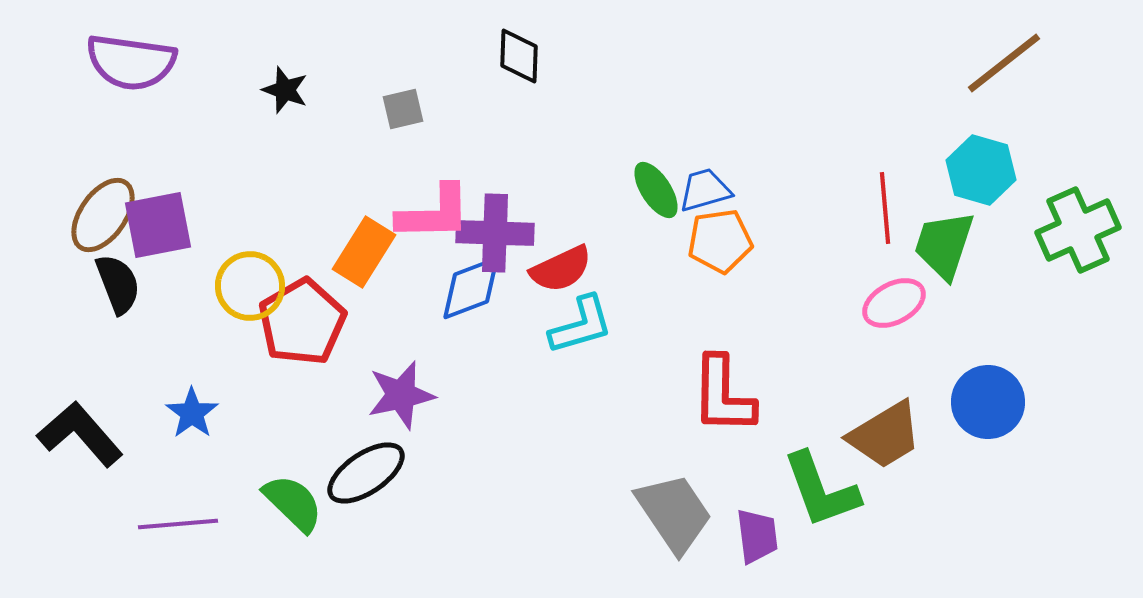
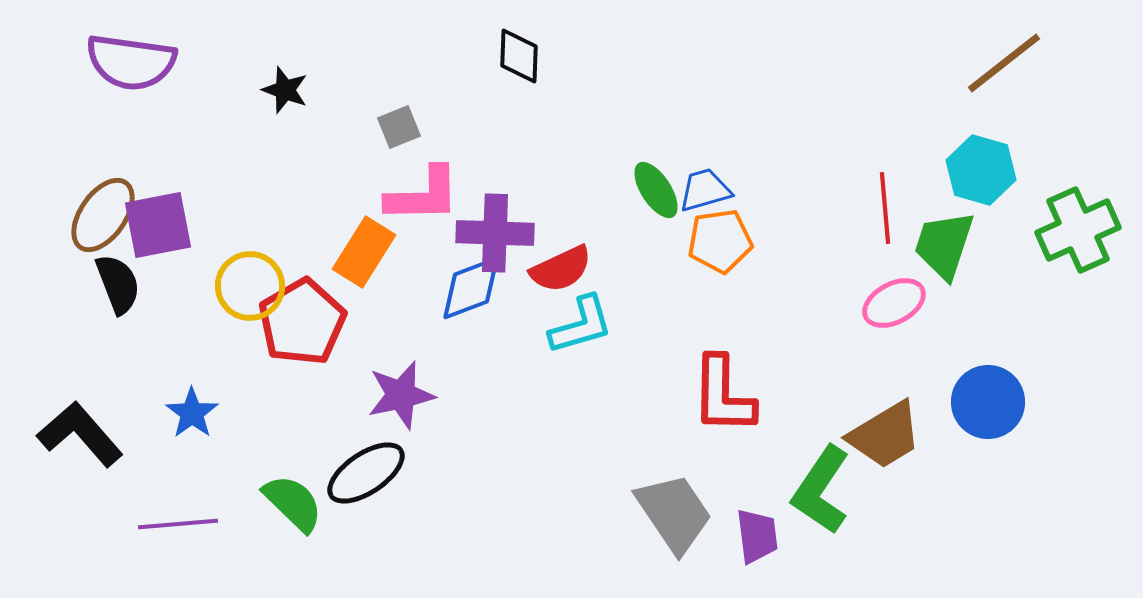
gray square: moved 4 px left, 18 px down; rotated 9 degrees counterclockwise
pink L-shape: moved 11 px left, 18 px up
green L-shape: rotated 54 degrees clockwise
